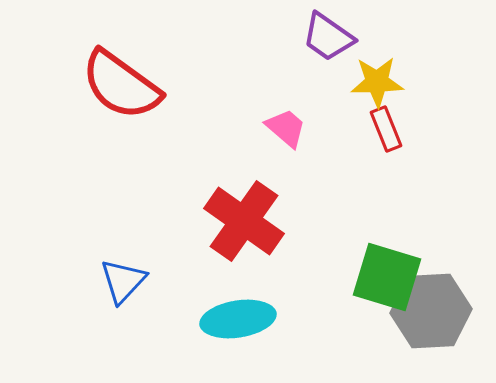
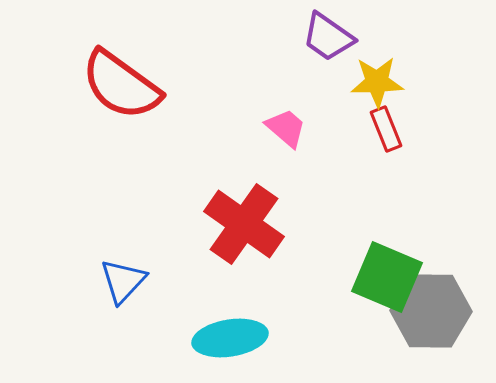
red cross: moved 3 px down
green square: rotated 6 degrees clockwise
gray hexagon: rotated 4 degrees clockwise
cyan ellipse: moved 8 px left, 19 px down
